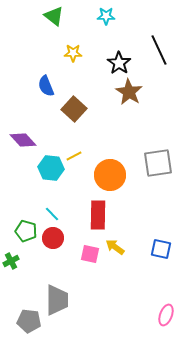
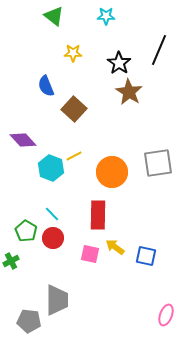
black line: rotated 48 degrees clockwise
cyan hexagon: rotated 15 degrees clockwise
orange circle: moved 2 px right, 3 px up
green pentagon: rotated 15 degrees clockwise
blue square: moved 15 px left, 7 px down
